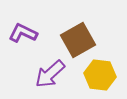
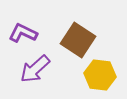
brown square: rotated 28 degrees counterclockwise
purple arrow: moved 15 px left, 5 px up
